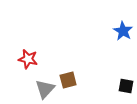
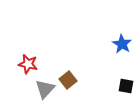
blue star: moved 1 px left, 13 px down
red star: moved 5 px down
brown square: rotated 24 degrees counterclockwise
